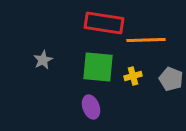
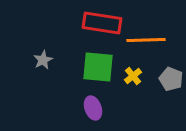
red rectangle: moved 2 px left
yellow cross: rotated 24 degrees counterclockwise
purple ellipse: moved 2 px right, 1 px down
